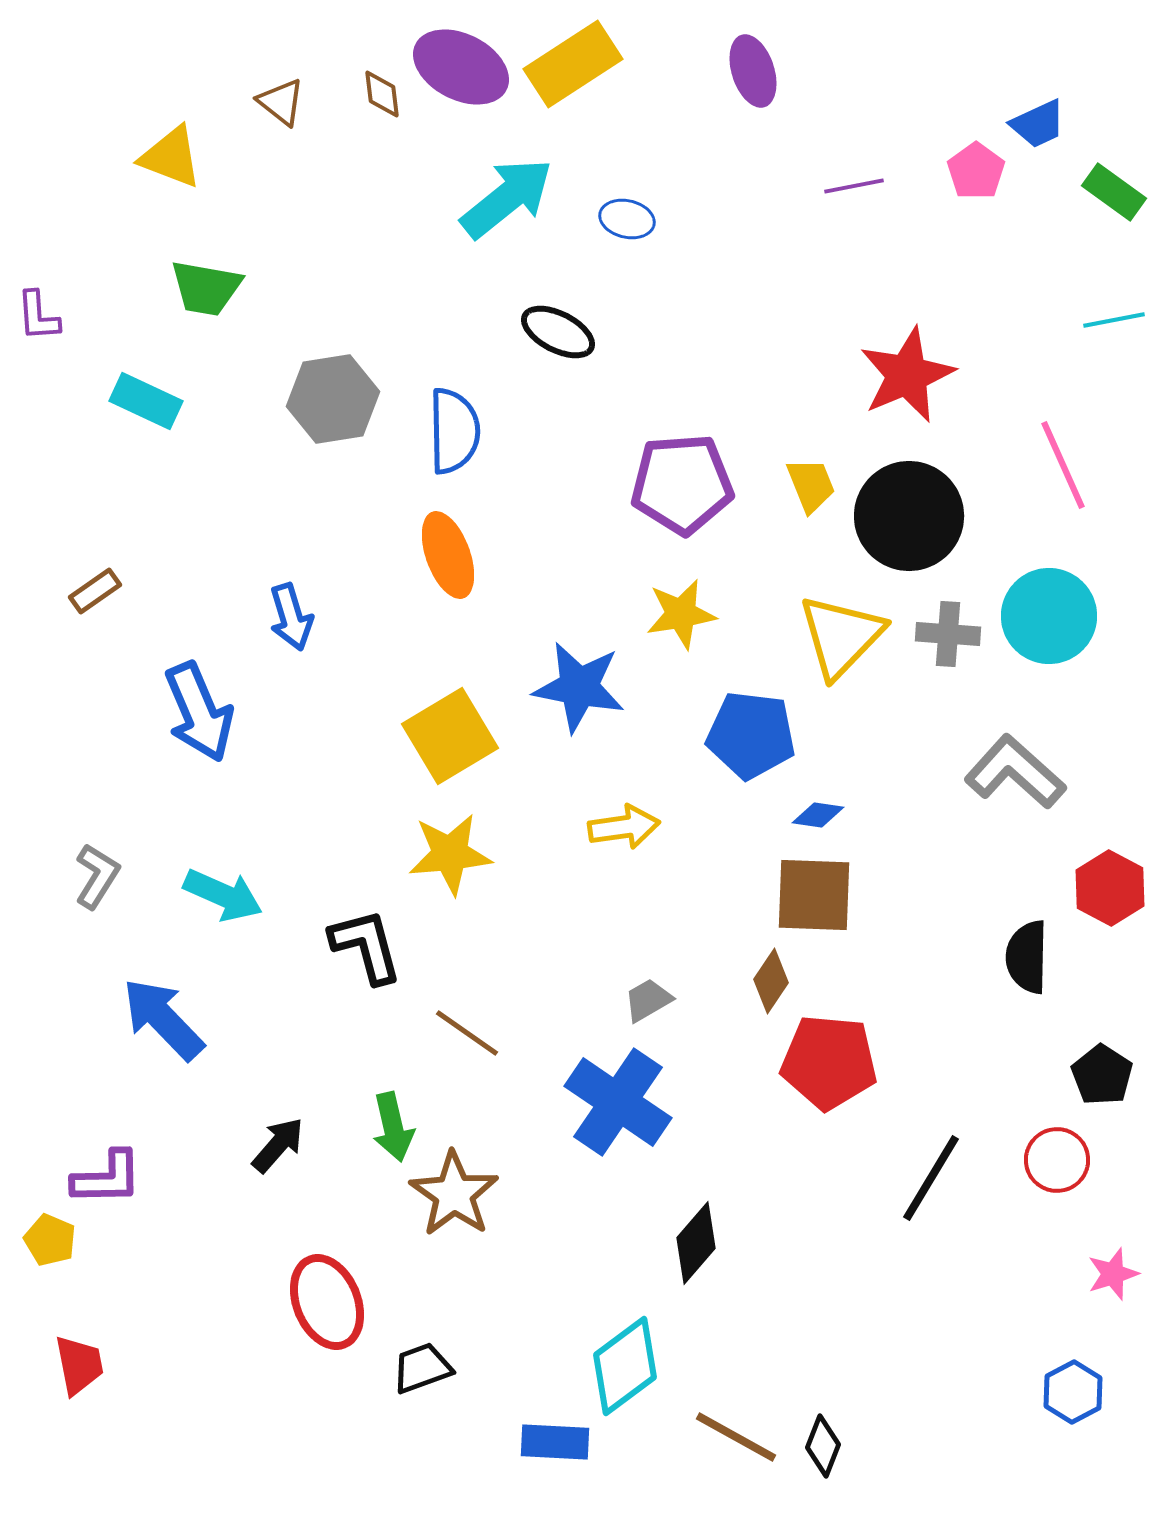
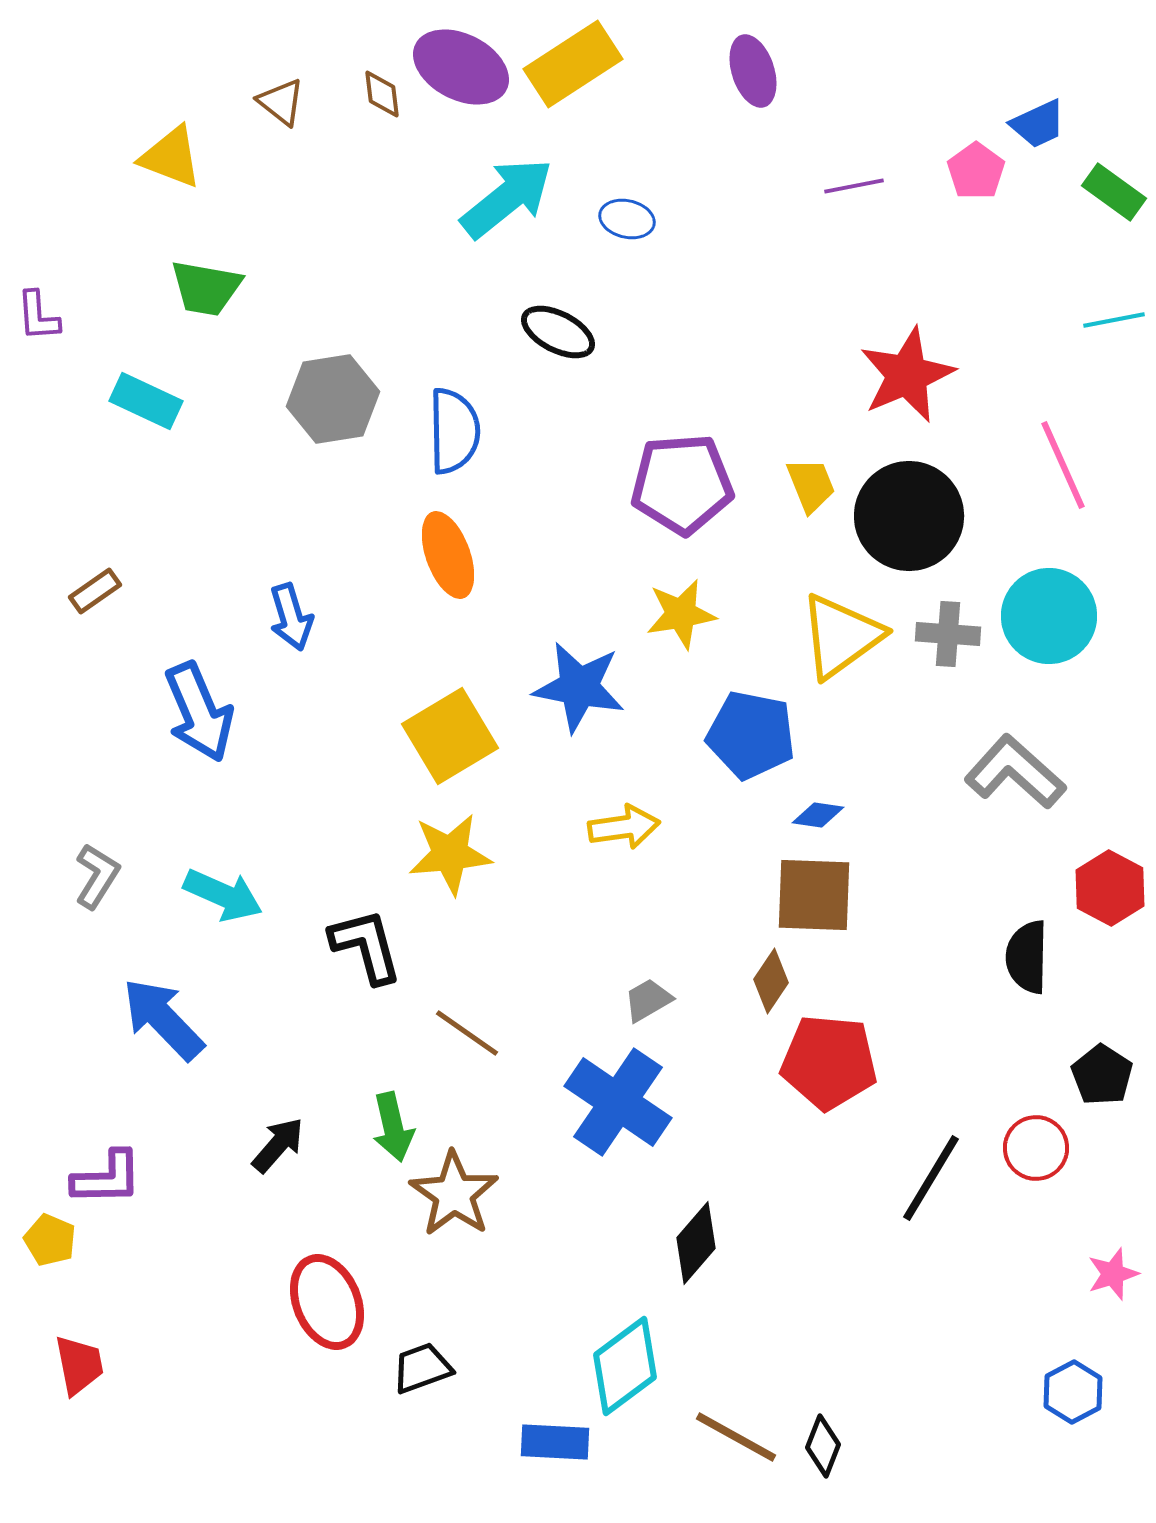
yellow triangle at (841, 636): rotated 10 degrees clockwise
blue pentagon at (751, 735): rotated 4 degrees clockwise
red circle at (1057, 1160): moved 21 px left, 12 px up
